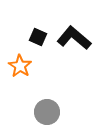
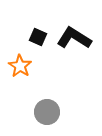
black L-shape: rotated 8 degrees counterclockwise
